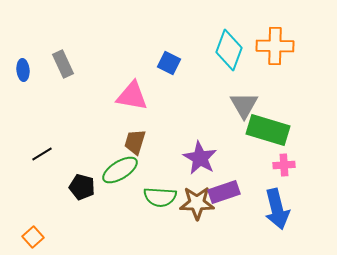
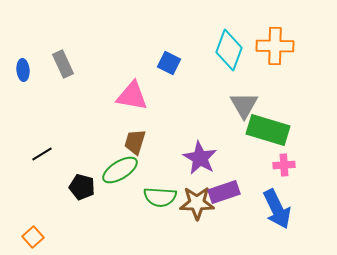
blue arrow: rotated 12 degrees counterclockwise
